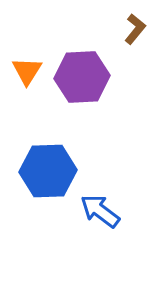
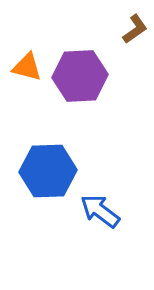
brown L-shape: rotated 16 degrees clockwise
orange triangle: moved 4 px up; rotated 48 degrees counterclockwise
purple hexagon: moved 2 px left, 1 px up
